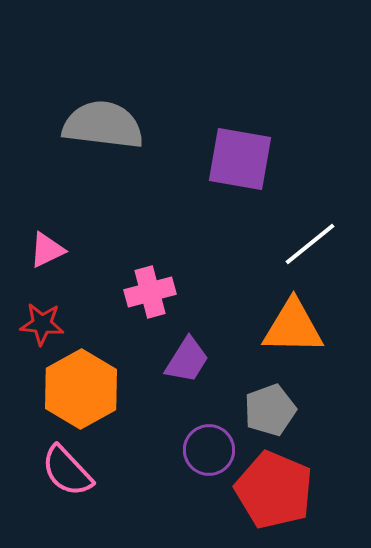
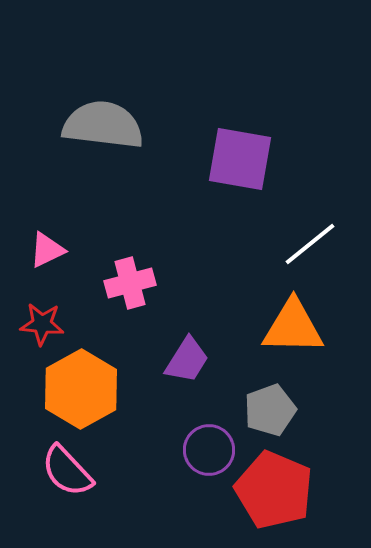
pink cross: moved 20 px left, 9 px up
